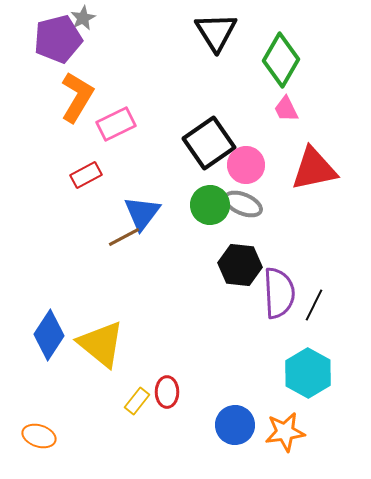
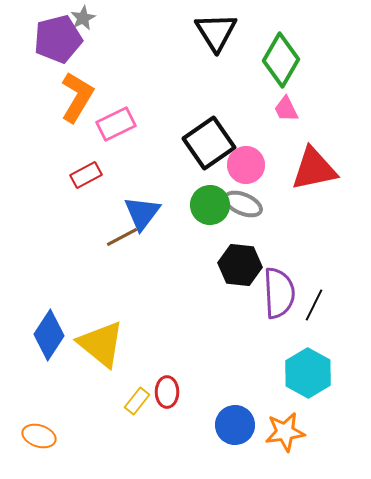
brown line: moved 2 px left
